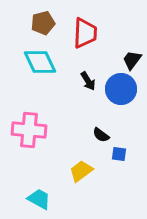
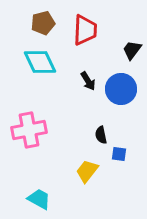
red trapezoid: moved 3 px up
black trapezoid: moved 10 px up
pink cross: rotated 16 degrees counterclockwise
black semicircle: rotated 42 degrees clockwise
yellow trapezoid: moved 6 px right; rotated 15 degrees counterclockwise
